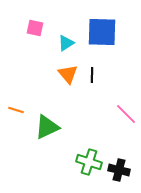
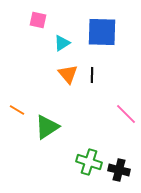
pink square: moved 3 px right, 8 px up
cyan triangle: moved 4 px left
orange line: moved 1 px right; rotated 14 degrees clockwise
green triangle: rotated 8 degrees counterclockwise
